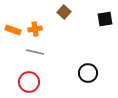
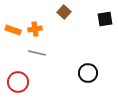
gray line: moved 2 px right, 1 px down
red circle: moved 11 px left
